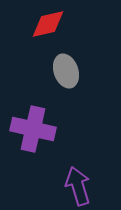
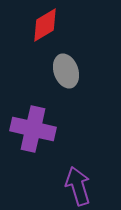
red diamond: moved 3 px left, 1 px down; rotated 18 degrees counterclockwise
